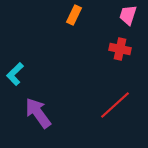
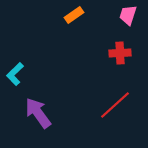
orange rectangle: rotated 30 degrees clockwise
red cross: moved 4 px down; rotated 15 degrees counterclockwise
